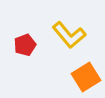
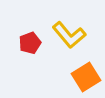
red pentagon: moved 5 px right, 2 px up
